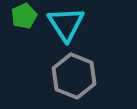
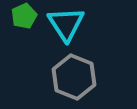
gray hexagon: moved 1 px down
